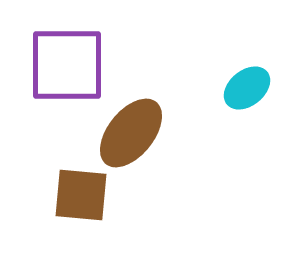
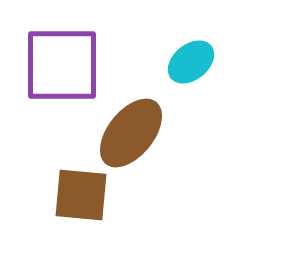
purple square: moved 5 px left
cyan ellipse: moved 56 px left, 26 px up
